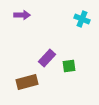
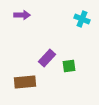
brown rectangle: moved 2 px left; rotated 10 degrees clockwise
